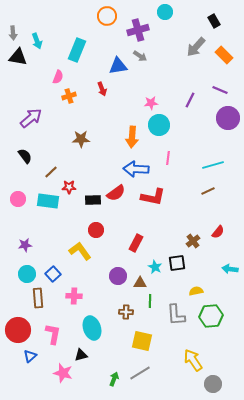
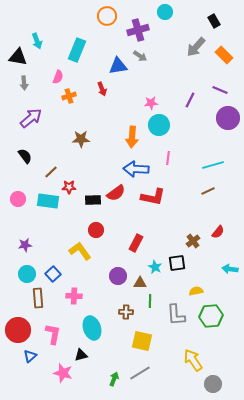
gray arrow at (13, 33): moved 11 px right, 50 px down
